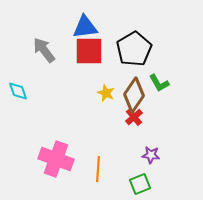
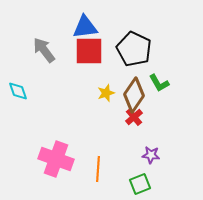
black pentagon: rotated 16 degrees counterclockwise
yellow star: rotated 30 degrees clockwise
